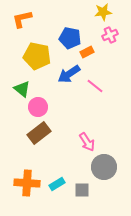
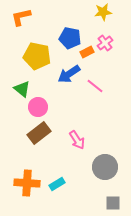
orange L-shape: moved 1 px left, 2 px up
pink cross: moved 5 px left, 8 px down; rotated 14 degrees counterclockwise
pink arrow: moved 10 px left, 2 px up
gray circle: moved 1 px right
gray square: moved 31 px right, 13 px down
